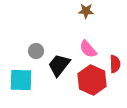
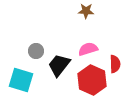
pink semicircle: rotated 114 degrees clockwise
cyan square: rotated 15 degrees clockwise
